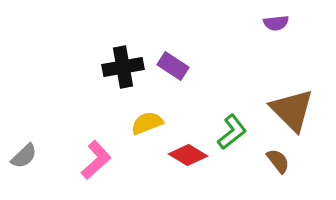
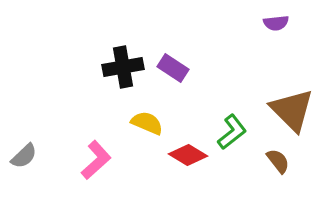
purple rectangle: moved 2 px down
yellow semicircle: rotated 44 degrees clockwise
